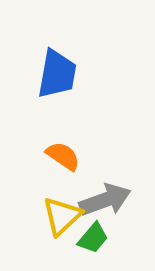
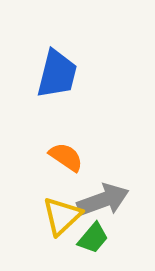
blue trapezoid: rotated 4 degrees clockwise
orange semicircle: moved 3 px right, 1 px down
gray arrow: moved 2 px left
